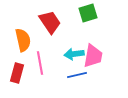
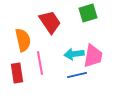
red rectangle: rotated 24 degrees counterclockwise
